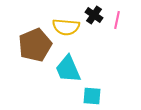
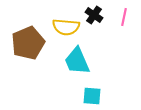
pink line: moved 7 px right, 3 px up
brown pentagon: moved 7 px left, 2 px up
cyan trapezoid: moved 9 px right, 8 px up
